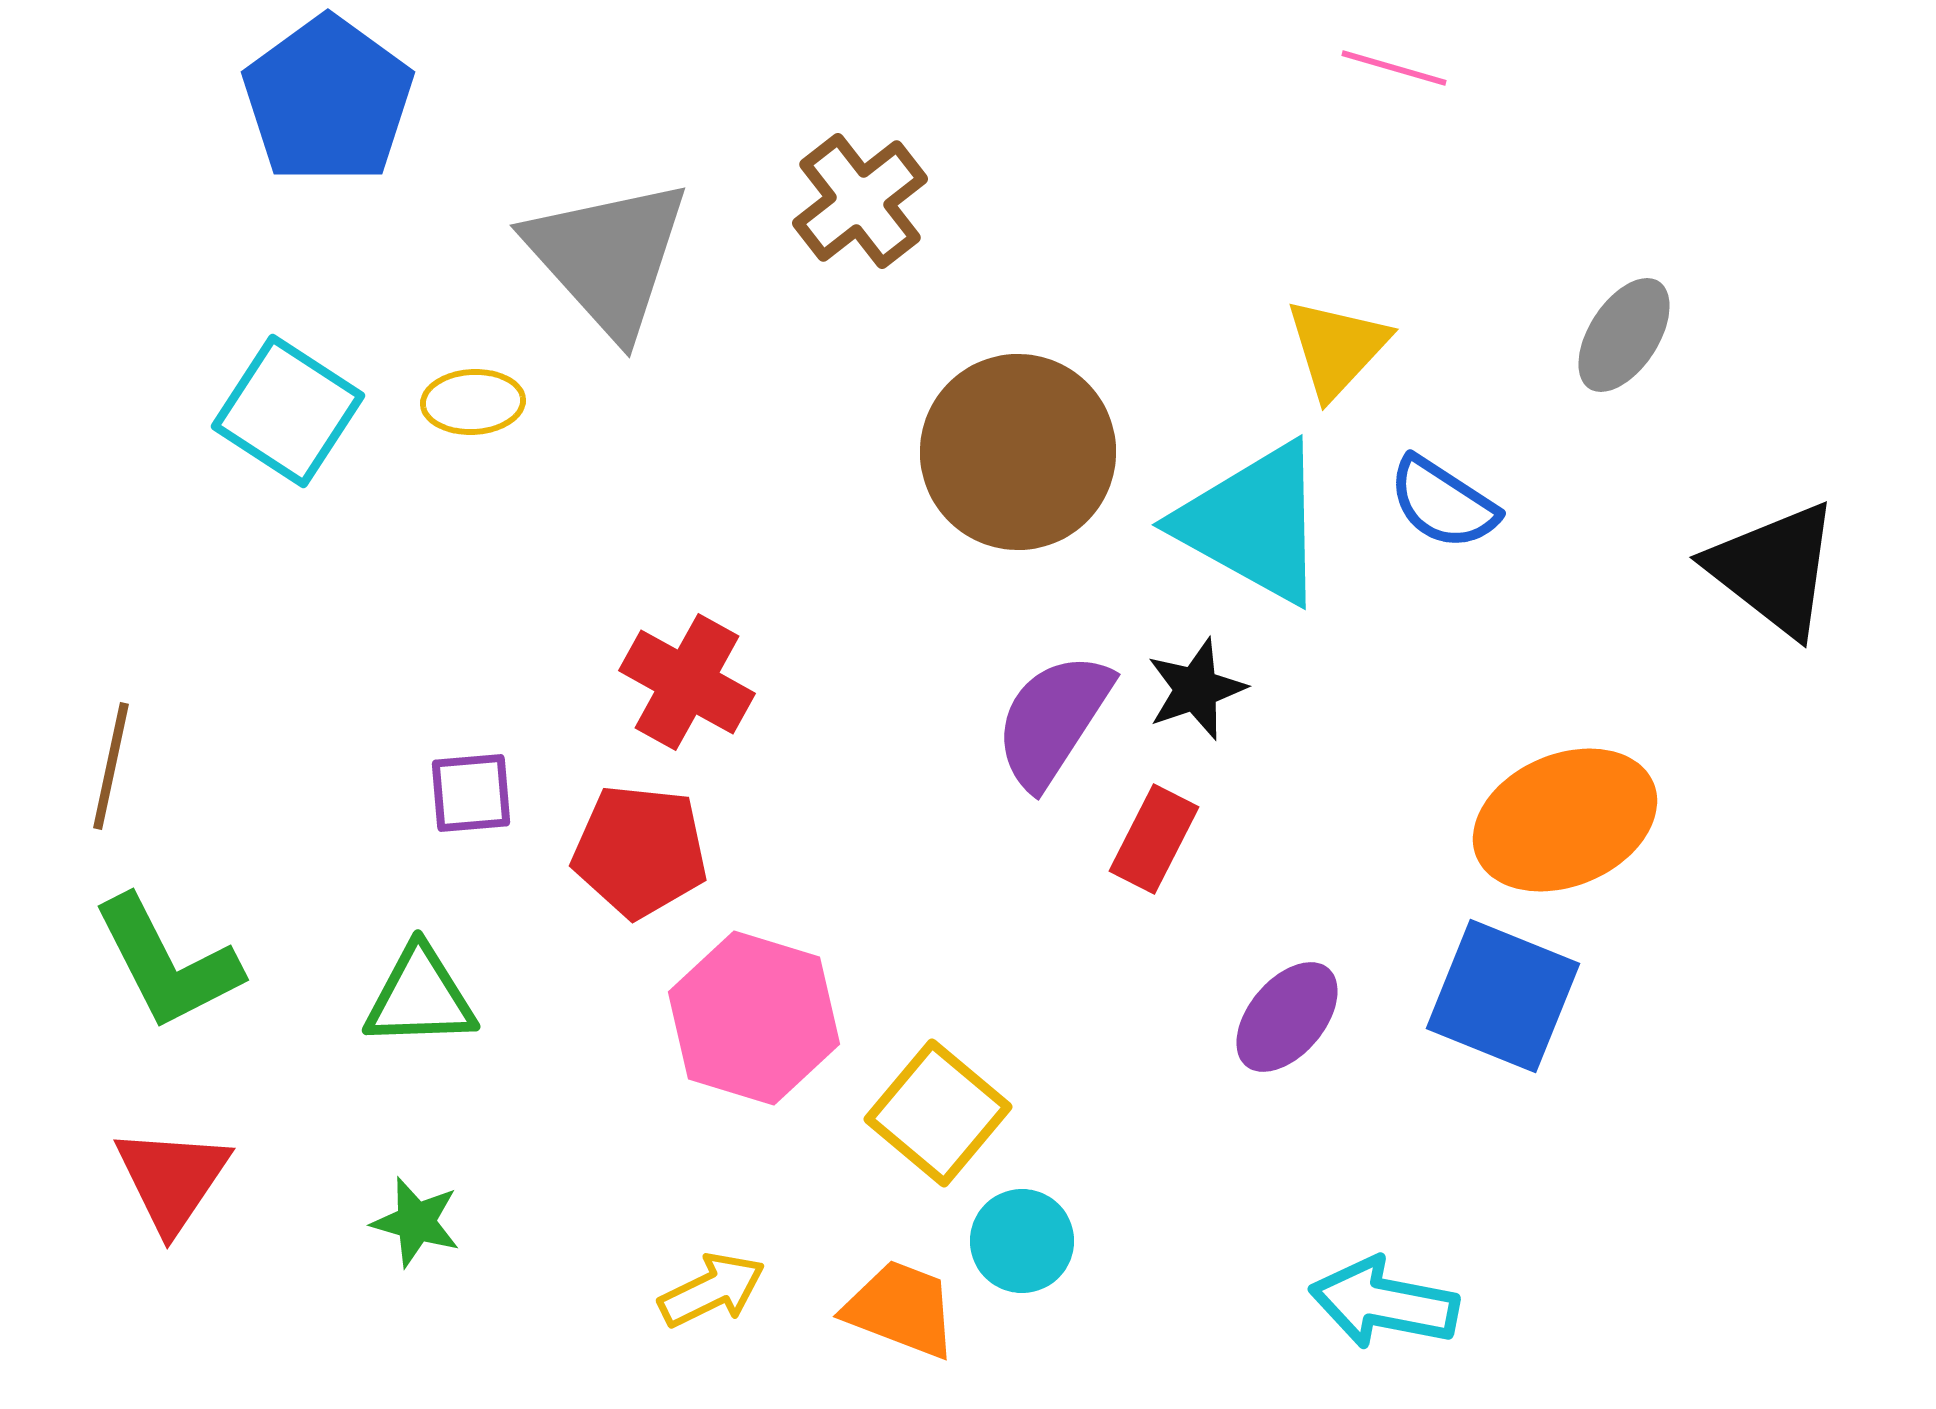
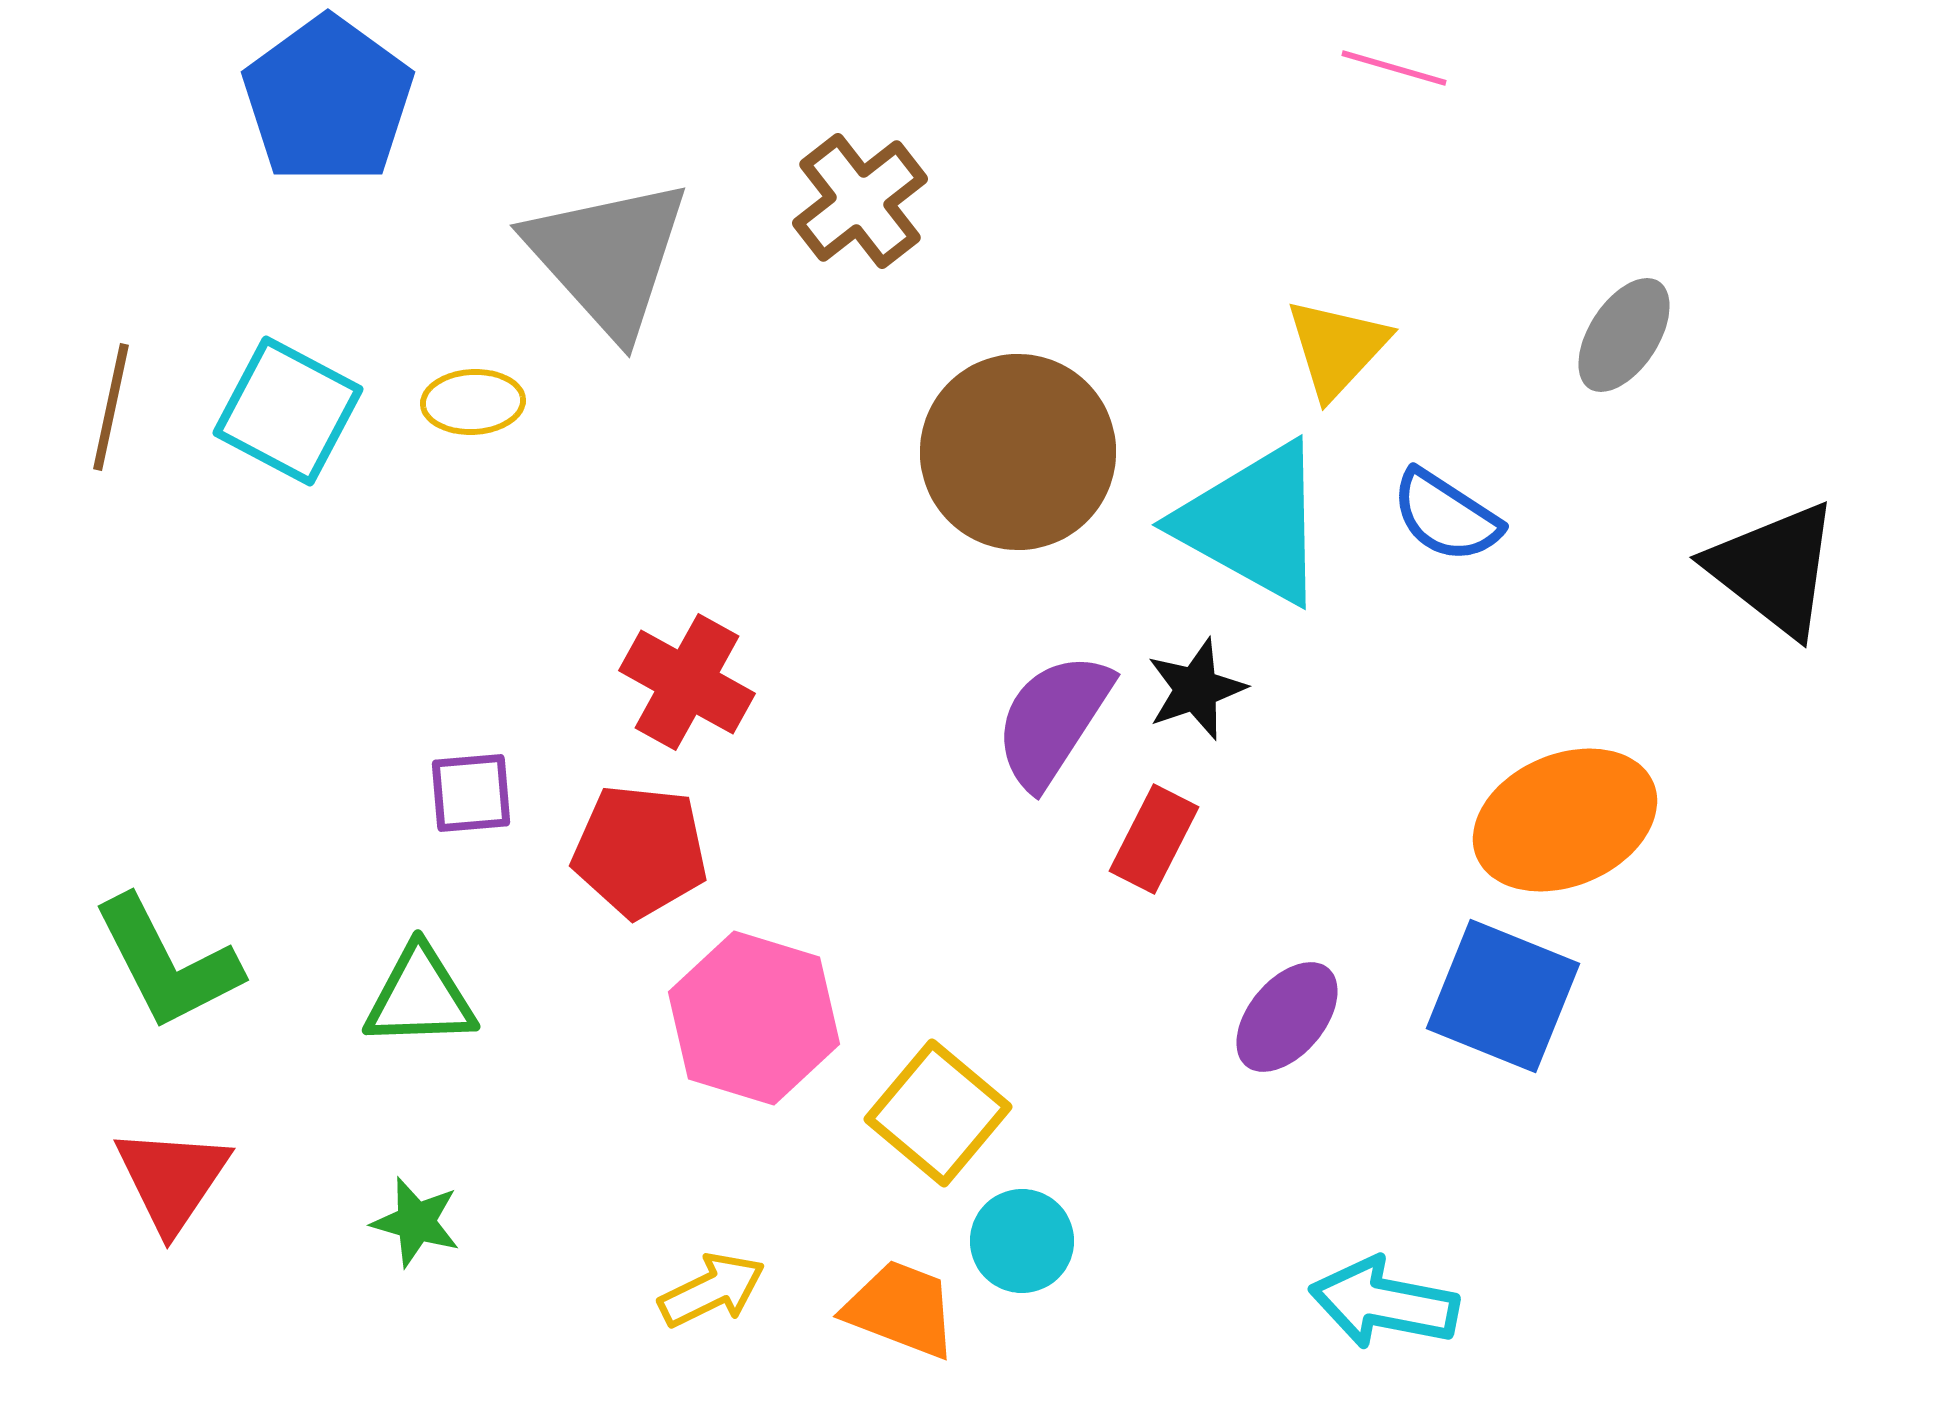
cyan square: rotated 5 degrees counterclockwise
blue semicircle: moved 3 px right, 13 px down
brown line: moved 359 px up
